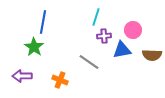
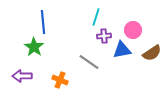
blue line: rotated 15 degrees counterclockwise
brown semicircle: moved 2 px up; rotated 36 degrees counterclockwise
